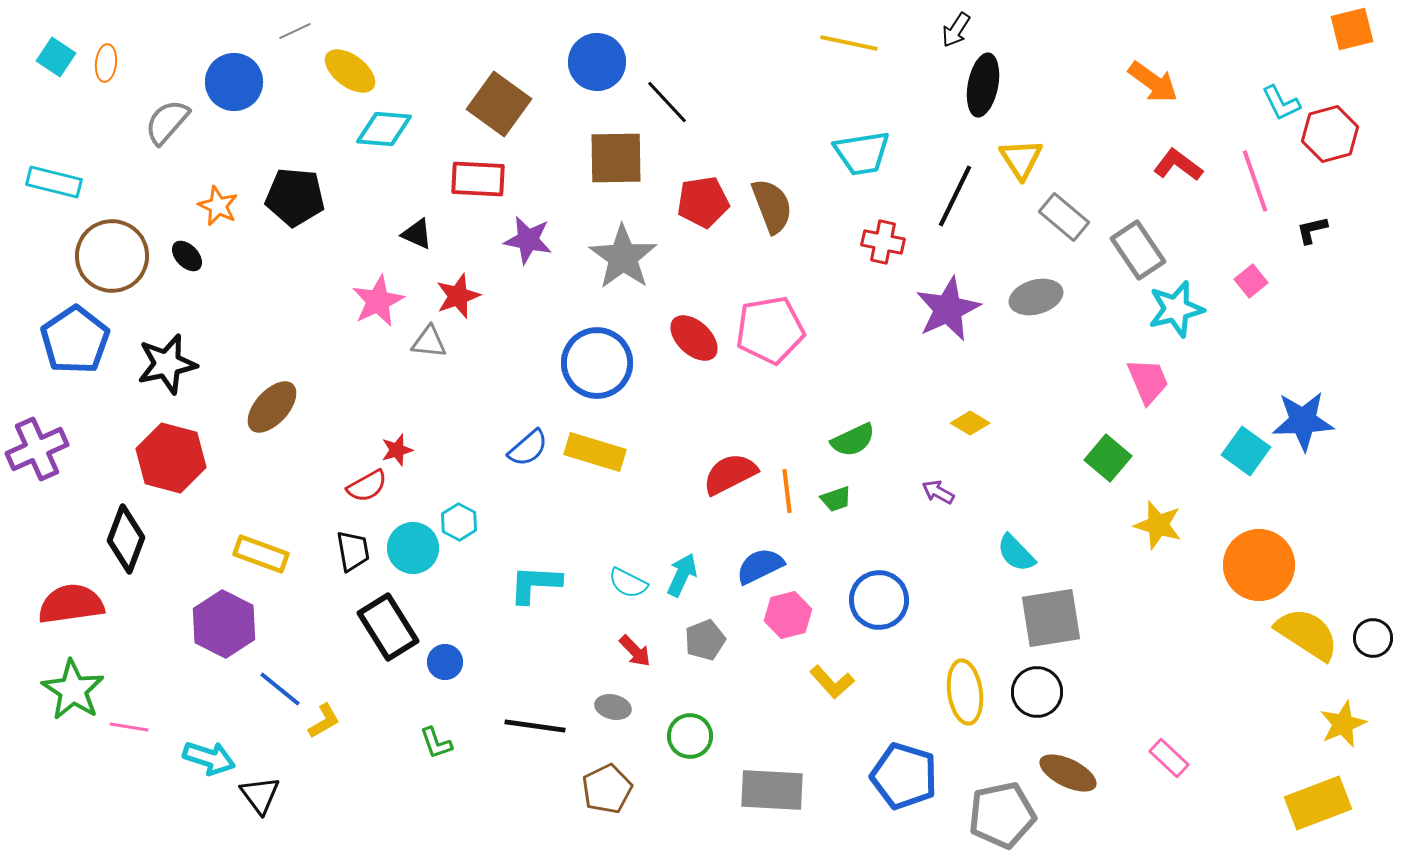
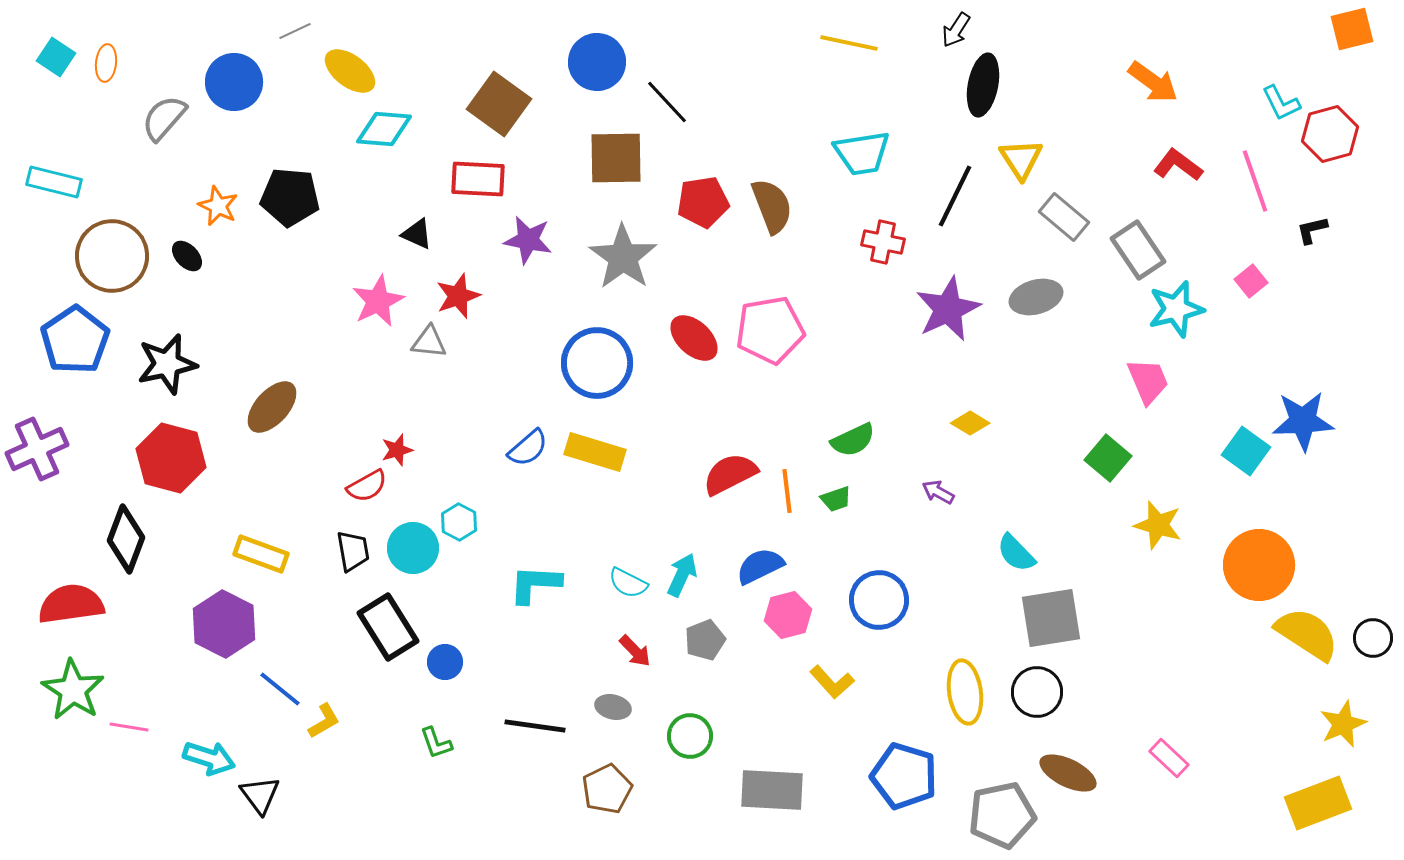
gray semicircle at (167, 122): moved 3 px left, 4 px up
black pentagon at (295, 197): moved 5 px left
